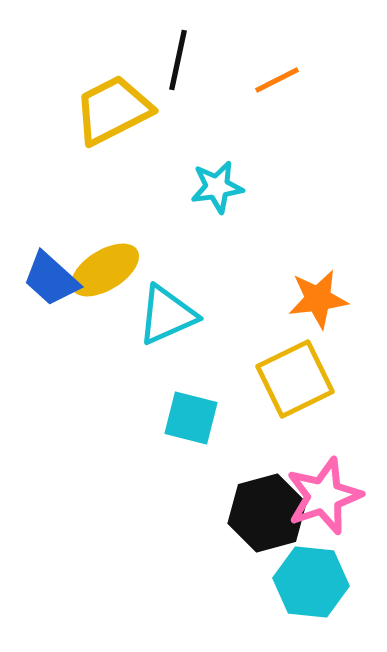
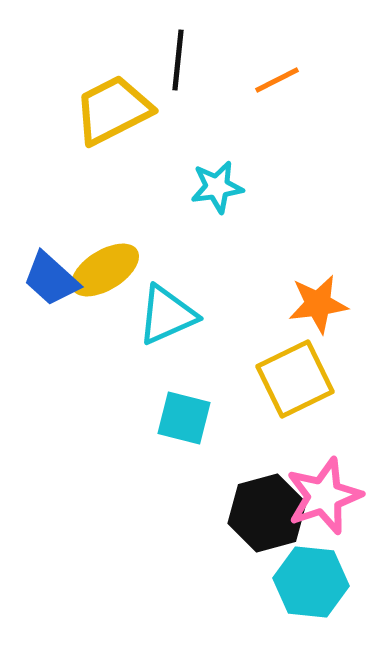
black line: rotated 6 degrees counterclockwise
orange star: moved 5 px down
cyan square: moved 7 px left
